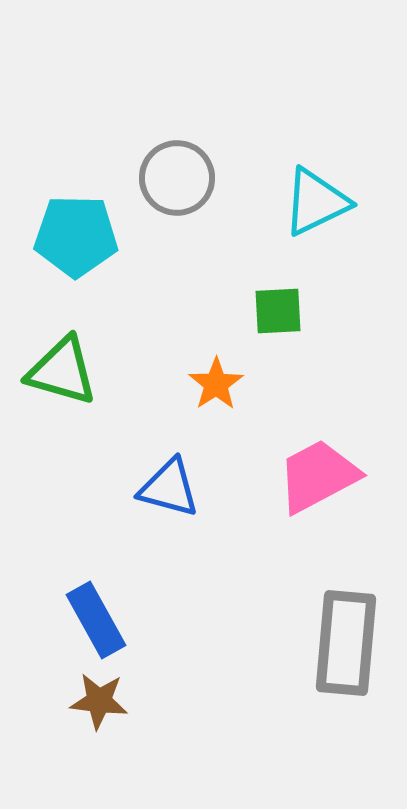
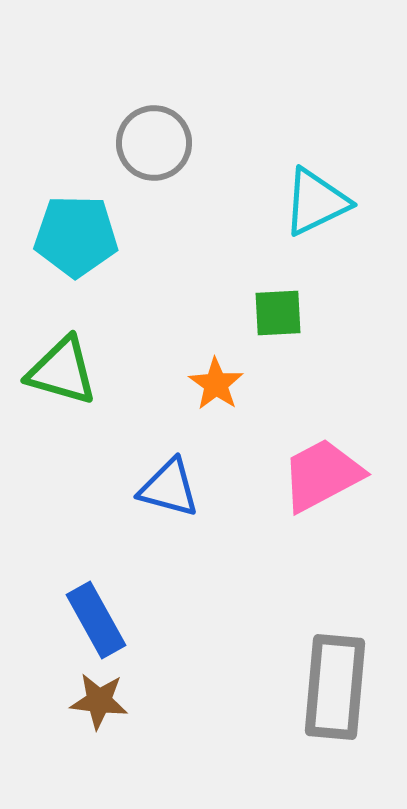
gray circle: moved 23 px left, 35 px up
green square: moved 2 px down
orange star: rotated 4 degrees counterclockwise
pink trapezoid: moved 4 px right, 1 px up
gray rectangle: moved 11 px left, 44 px down
